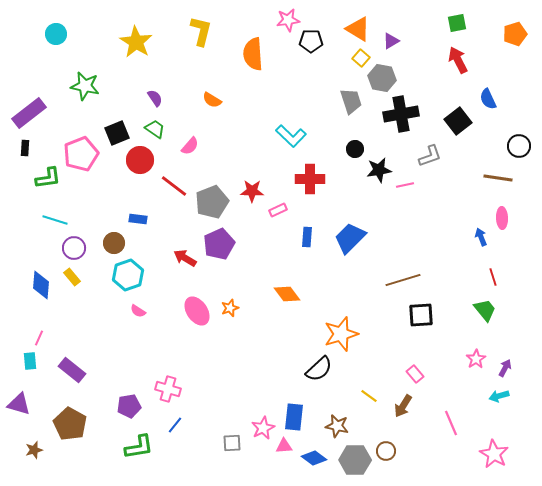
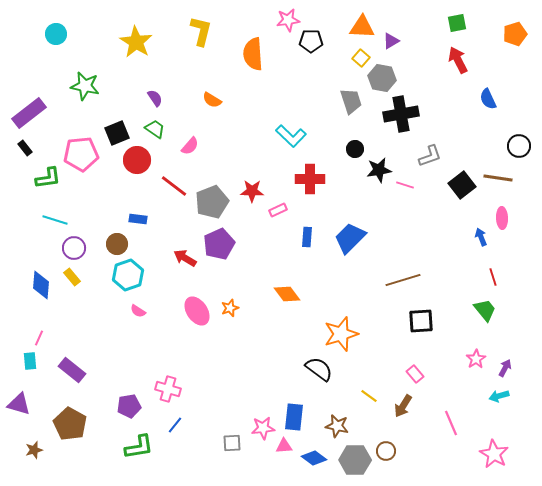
orange triangle at (358, 29): moved 4 px right, 2 px up; rotated 28 degrees counterclockwise
black square at (458, 121): moved 4 px right, 64 px down
black rectangle at (25, 148): rotated 42 degrees counterclockwise
pink pentagon at (81, 154): rotated 16 degrees clockwise
red circle at (140, 160): moved 3 px left
pink line at (405, 185): rotated 30 degrees clockwise
brown circle at (114, 243): moved 3 px right, 1 px down
black square at (421, 315): moved 6 px down
black semicircle at (319, 369): rotated 100 degrees counterclockwise
pink star at (263, 428): rotated 20 degrees clockwise
